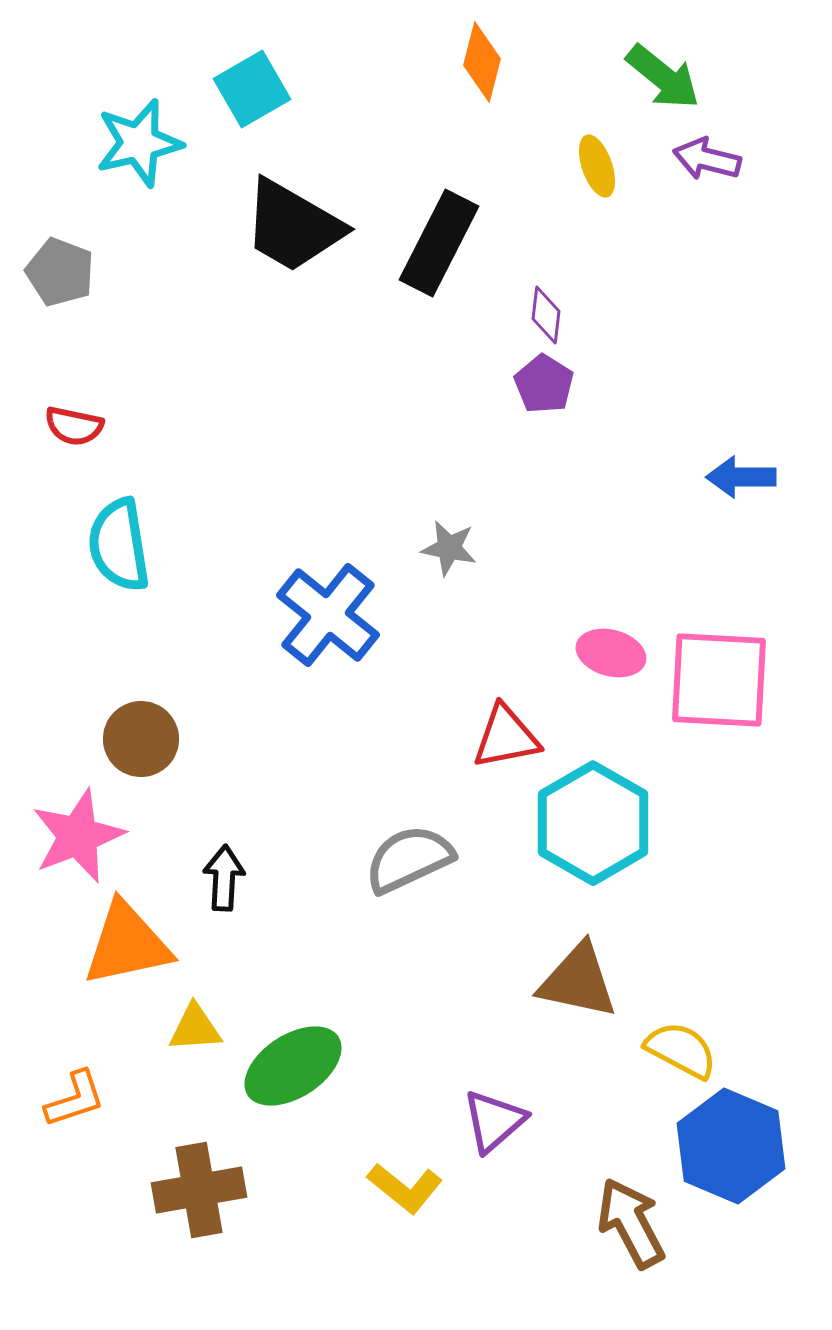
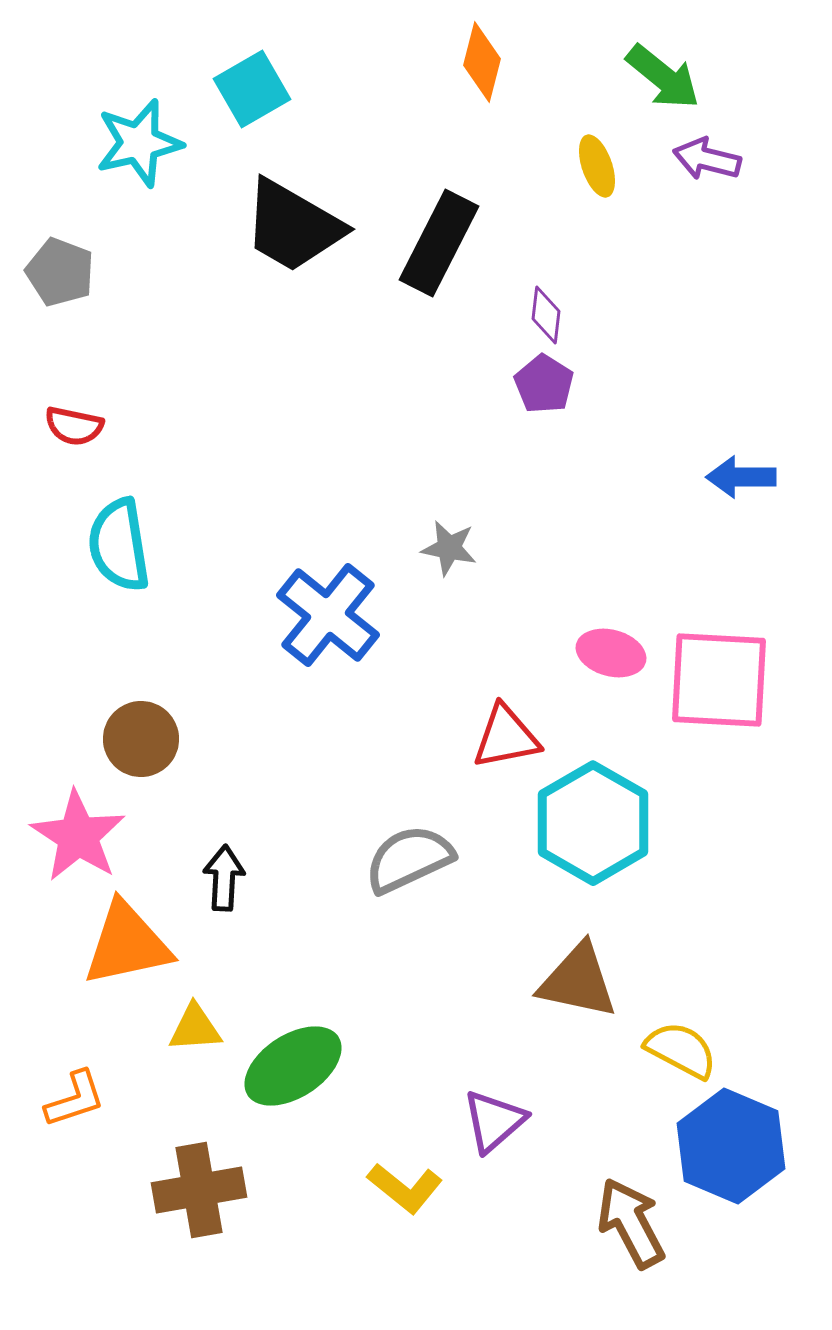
pink star: rotated 18 degrees counterclockwise
